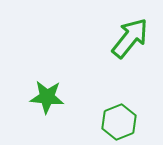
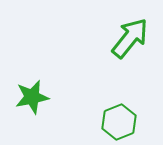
green star: moved 15 px left; rotated 16 degrees counterclockwise
